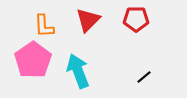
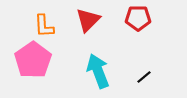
red pentagon: moved 2 px right, 1 px up
cyan arrow: moved 20 px right
